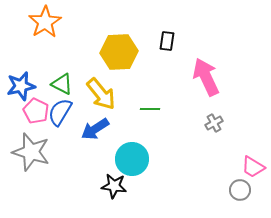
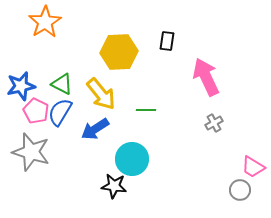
green line: moved 4 px left, 1 px down
